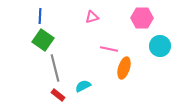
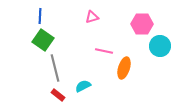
pink hexagon: moved 6 px down
pink line: moved 5 px left, 2 px down
